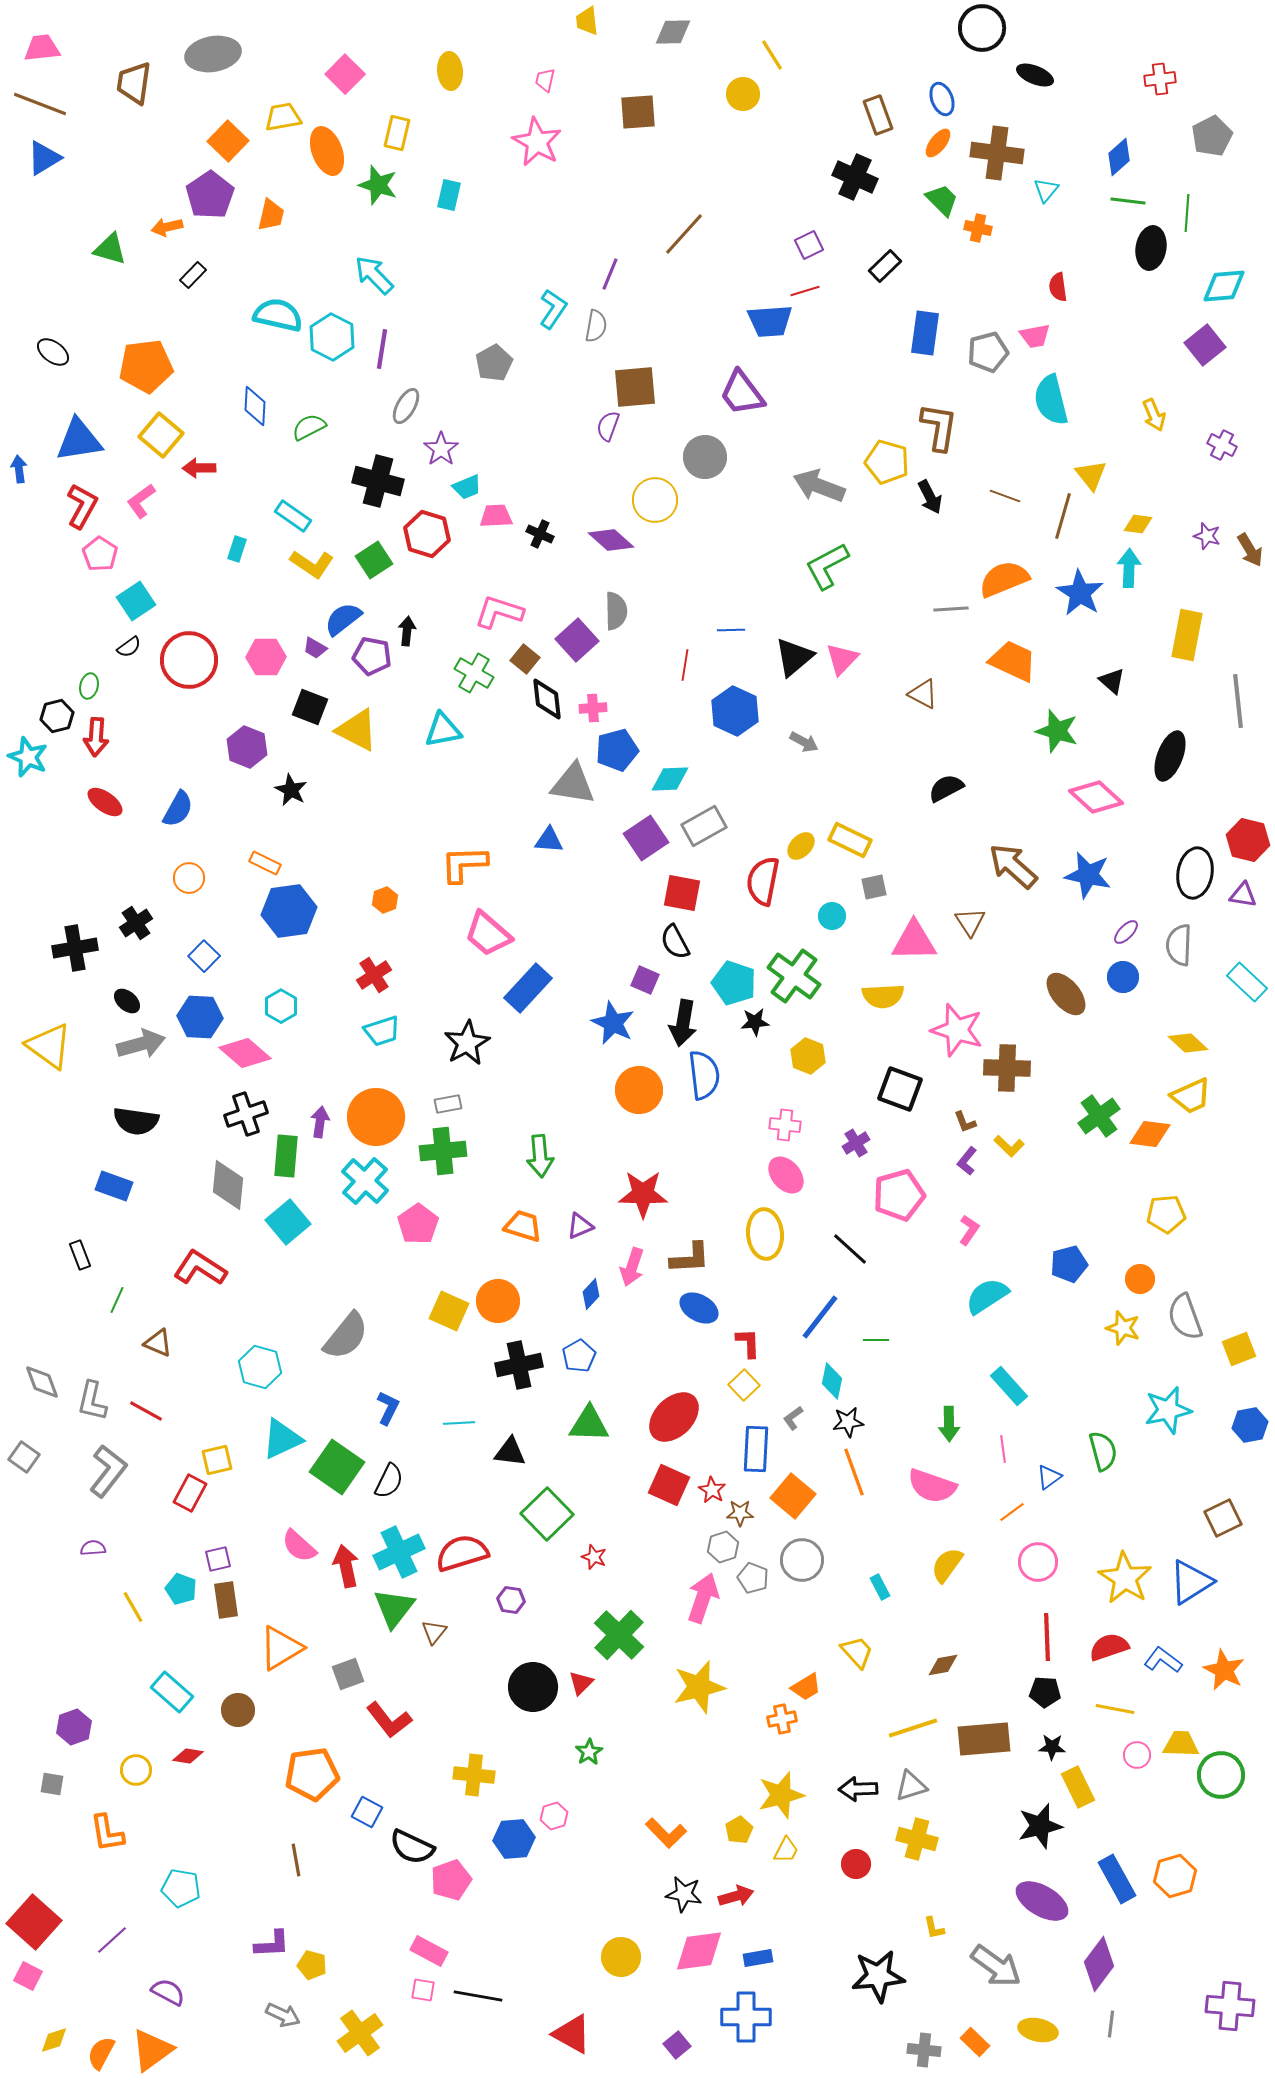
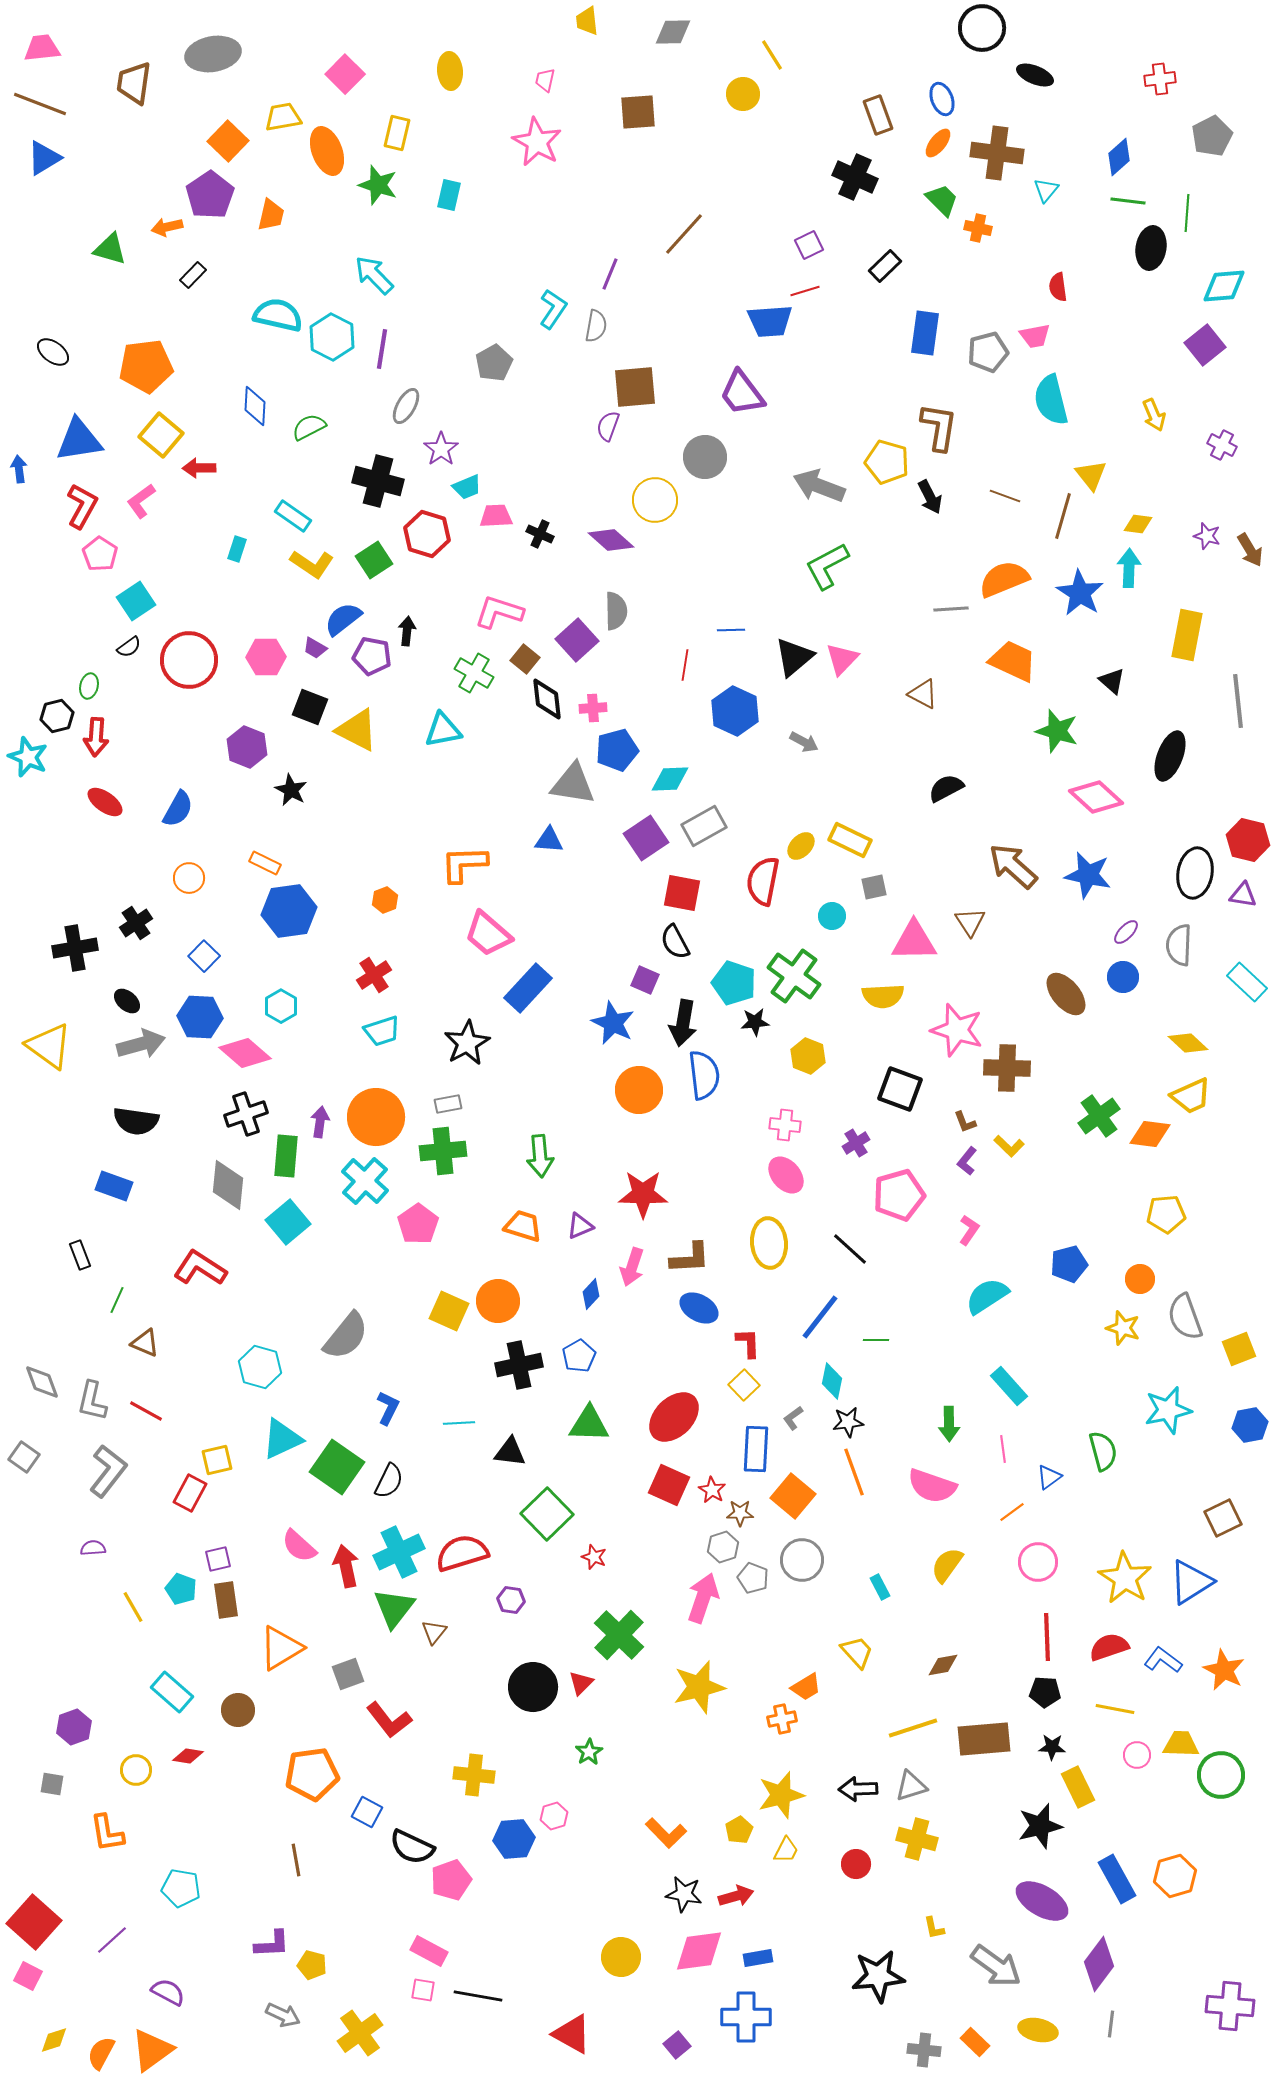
yellow ellipse at (765, 1234): moved 4 px right, 9 px down
brown triangle at (158, 1343): moved 13 px left
